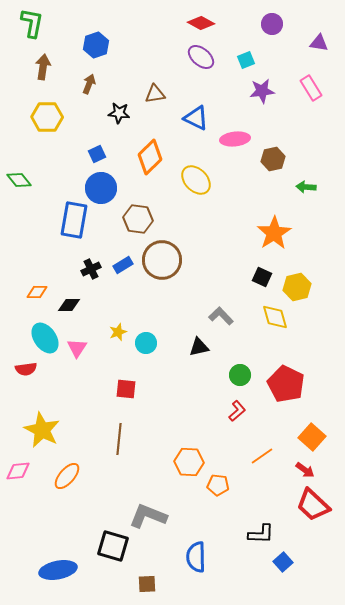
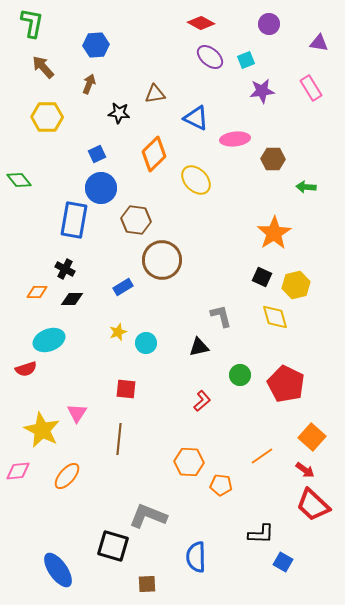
purple circle at (272, 24): moved 3 px left
blue hexagon at (96, 45): rotated 15 degrees clockwise
purple ellipse at (201, 57): moved 9 px right
brown arrow at (43, 67): rotated 50 degrees counterclockwise
orange diamond at (150, 157): moved 4 px right, 3 px up
brown hexagon at (273, 159): rotated 15 degrees clockwise
brown hexagon at (138, 219): moved 2 px left, 1 px down
blue rectangle at (123, 265): moved 22 px down
black cross at (91, 269): moved 26 px left; rotated 36 degrees counterclockwise
yellow hexagon at (297, 287): moved 1 px left, 2 px up
black diamond at (69, 305): moved 3 px right, 6 px up
gray L-shape at (221, 316): rotated 30 degrees clockwise
cyan ellipse at (45, 338): moved 4 px right, 2 px down; rotated 76 degrees counterclockwise
pink triangle at (77, 348): moved 65 px down
red semicircle at (26, 369): rotated 10 degrees counterclockwise
red L-shape at (237, 411): moved 35 px left, 10 px up
orange pentagon at (218, 485): moved 3 px right
blue square at (283, 562): rotated 18 degrees counterclockwise
blue ellipse at (58, 570): rotated 66 degrees clockwise
